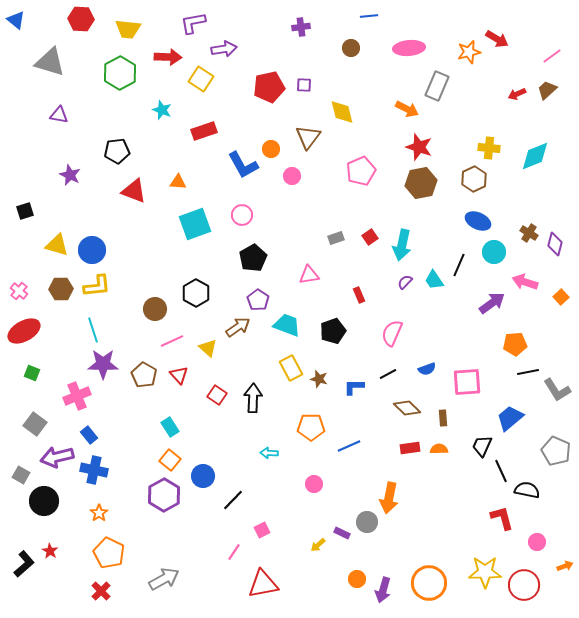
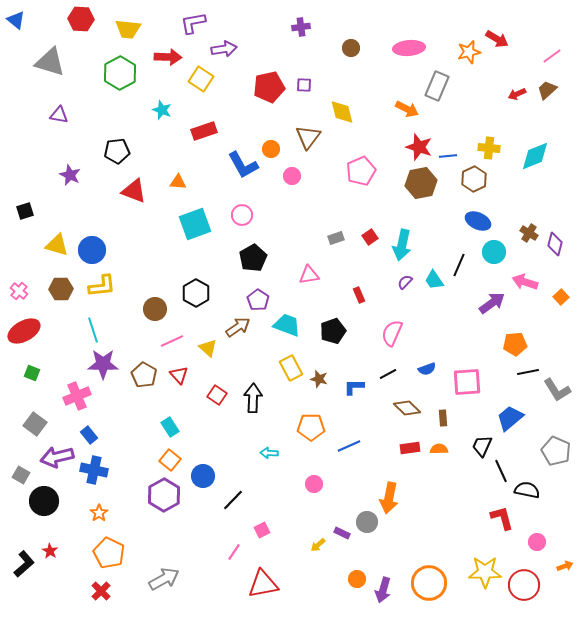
blue line at (369, 16): moved 79 px right, 140 px down
yellow L-shape at (97, 286): moved 5 px right
